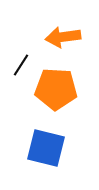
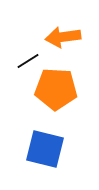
black line: moved 7 px right, 4 px up; rotated 25 degrees clockwise
blue square: moved 1 px left, 1 px down
